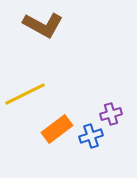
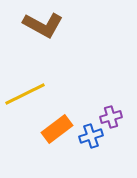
purple cross: moved 3 px down
